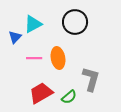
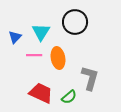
cyan triangle: moved 8 px right, 8 px down; rotated 30 degrees counterclockwise
pink line: moved 3 px up
gray L-shape: moved 1 px left, 1 px up
red trapezoid: rotated 55 degrees clockwise
